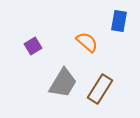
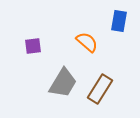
purple square: rotated 24 degrees clockwise
